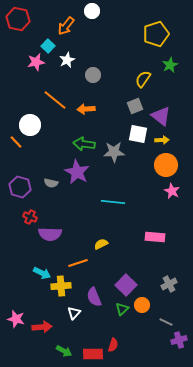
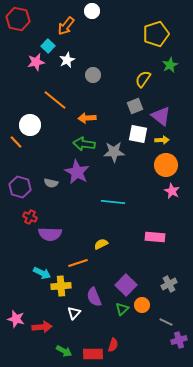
orange arrow at (86, 109): moved 1 px right, 9 px down
